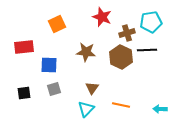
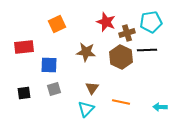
red star: moved 4 px right, 5 px down
orange line: moved 3 px up
cyan arrow: moved 2 px up
